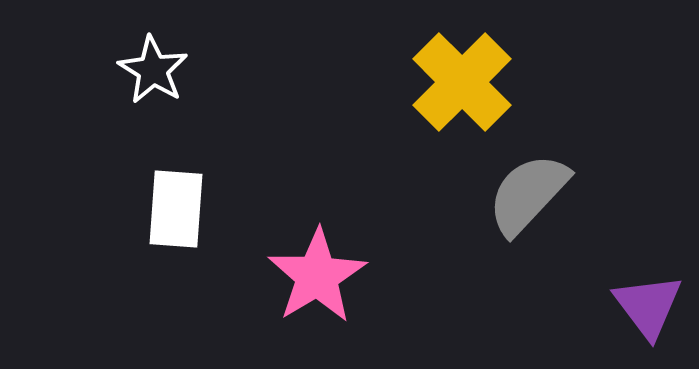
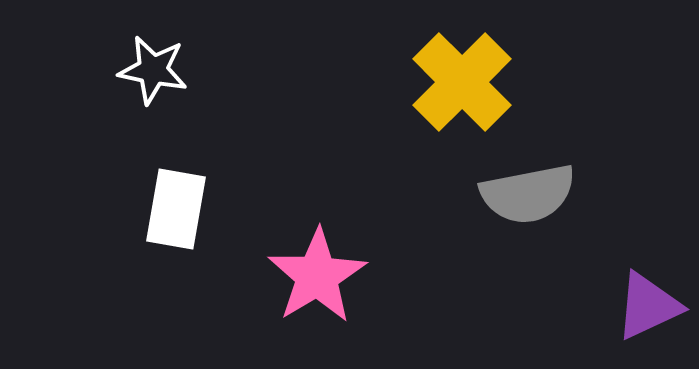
white star: rotated 20 degrees counterclockwise
gray semicircle: rotated 144 degrees counterclockwise
white rectangle: rotated 6 degrees clockwise
purple triangle: rotated 42 degrees clockwise
